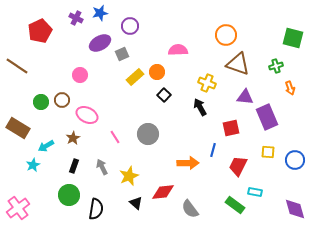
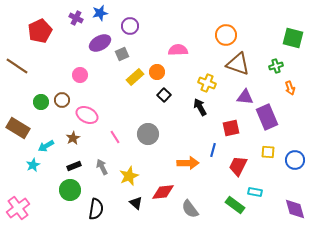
black rectangle at (74, 166): rotated 48 degrees clockwise
green circle at (69, 195): moved 1 px right, 5 px up
